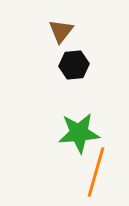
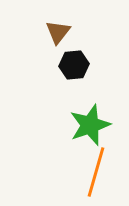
brown triangle: moved 3 px left, 1 px down
green star: moved 11 px right, 8 px up; rotated 15 degrees counterclockwise
